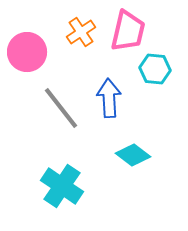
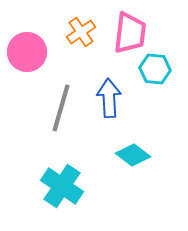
pink trapezoid: moved 2 px right, 2 px down; rotated 6 degrees counterclockwise
gray line: rotated 54 degrees clockwise
